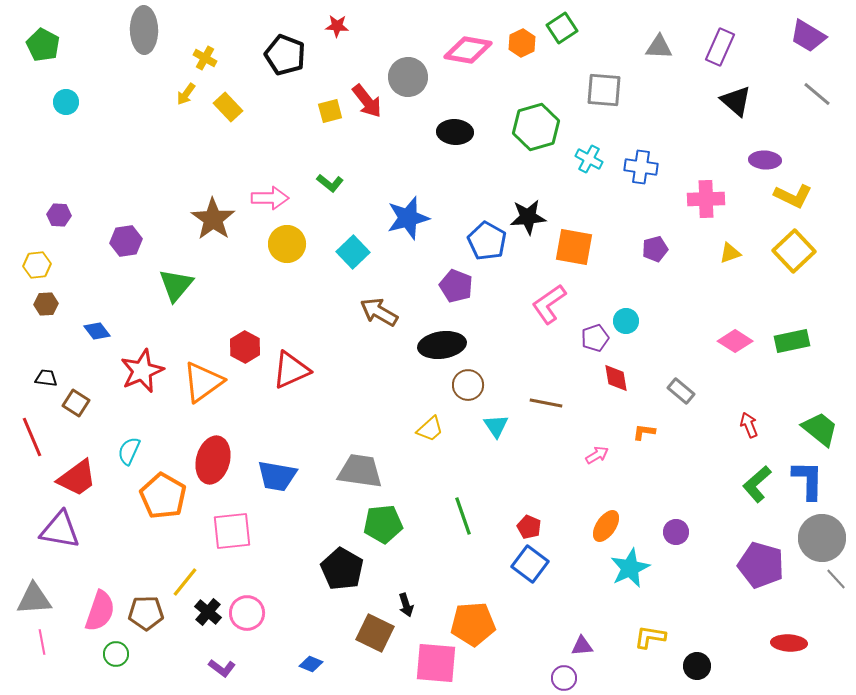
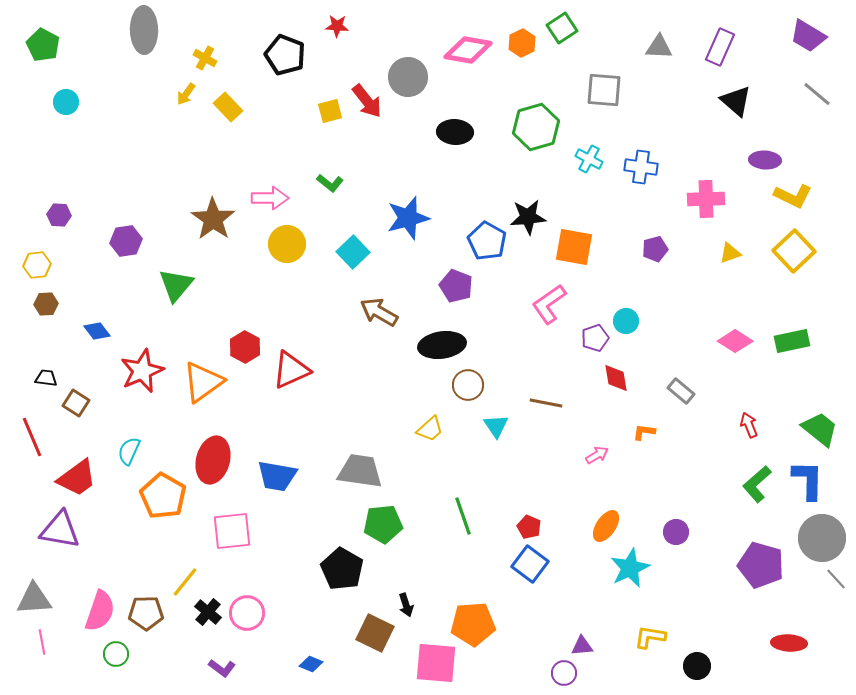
purple circle at (564, 678): moved 5 px up
